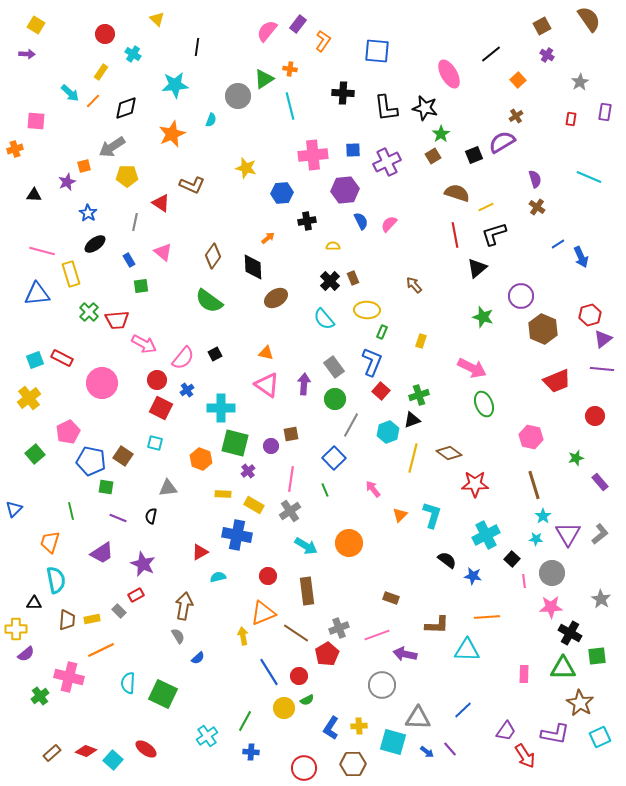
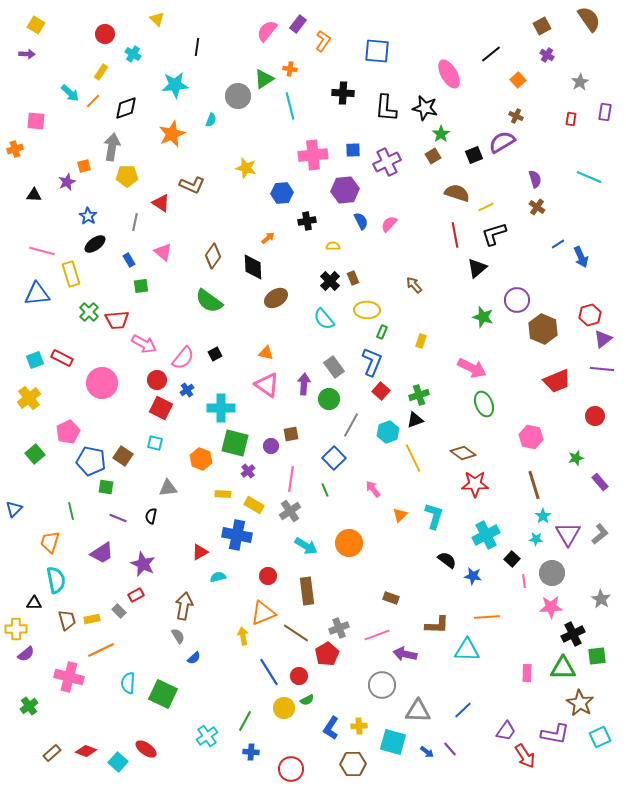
black L-shape at (386, 108): rotated 12 degrees clockwise
brown cross at (516, 116): rotated 32 degrees counterclockwise
gray arrow at (112, 147): rotated 132 degrees clockwise
blue star at (88, 213): moved 3 px down
purple circle at (521, 296): moved 4 px left, 4 px down
green circle at (335, 399): moved 6 px left
black triangle at (412, 420): moved 3 px right
brown diamond at (449, 453): moved 14 px right
yellow line at (413, 458): rotated 40 degrees counterclockwise
cyan L-shape at (432, 515): moved 2 px right, 1 px down
brown trapezoid at (67, 620): rotated 20 degrees counterclockwise
black cross at (570, 633): moved 3 px right, 1 px down; rotated 35 degrees clockwise
blue semicircle at (198, 658): moved 4 px left
pink rectangle at (524, 674): moved 3 px right, 1 px up
green cross at (40, 696): moved 11 px left, 10 px down
gray triangle at (418, 718): moved 7 px up
cyan square at (113, 760): moved 5 px right, 2 px down
red circle at (304, 768): moved 13 px left, 1 px down
